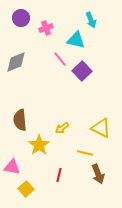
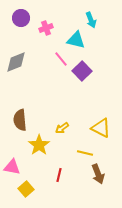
pink line: moved 1 px right
